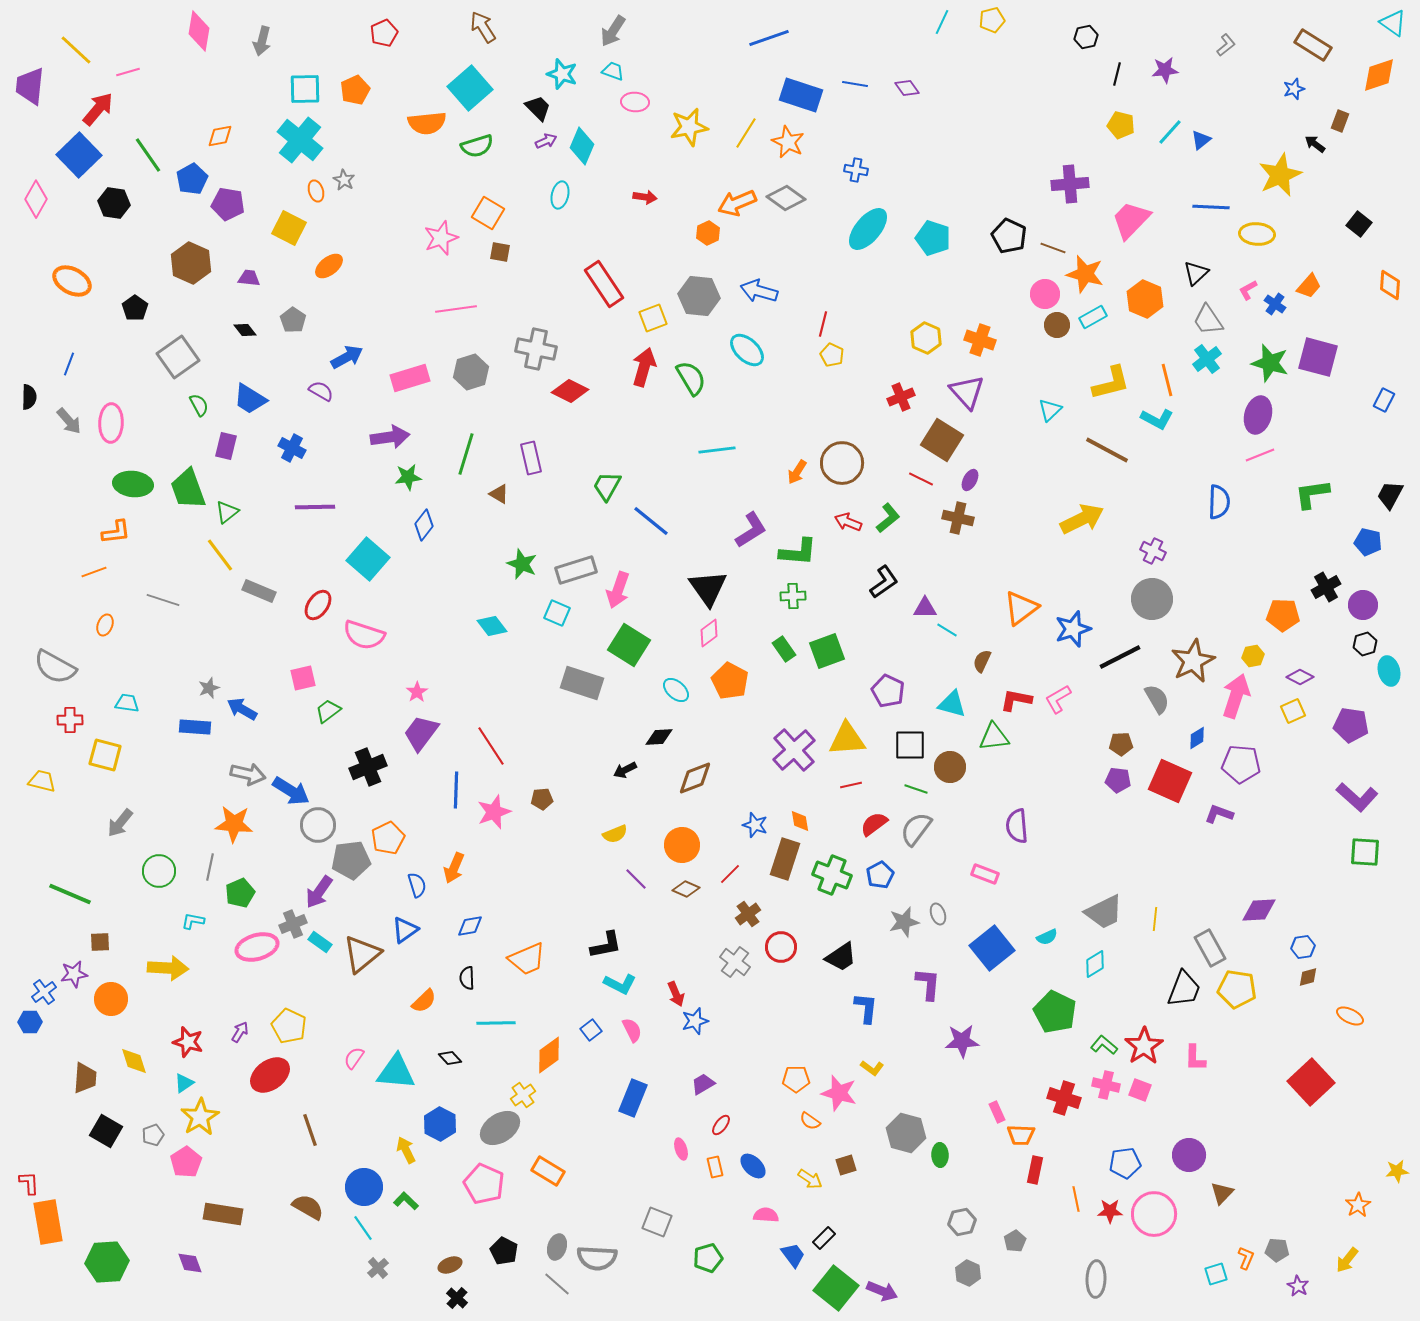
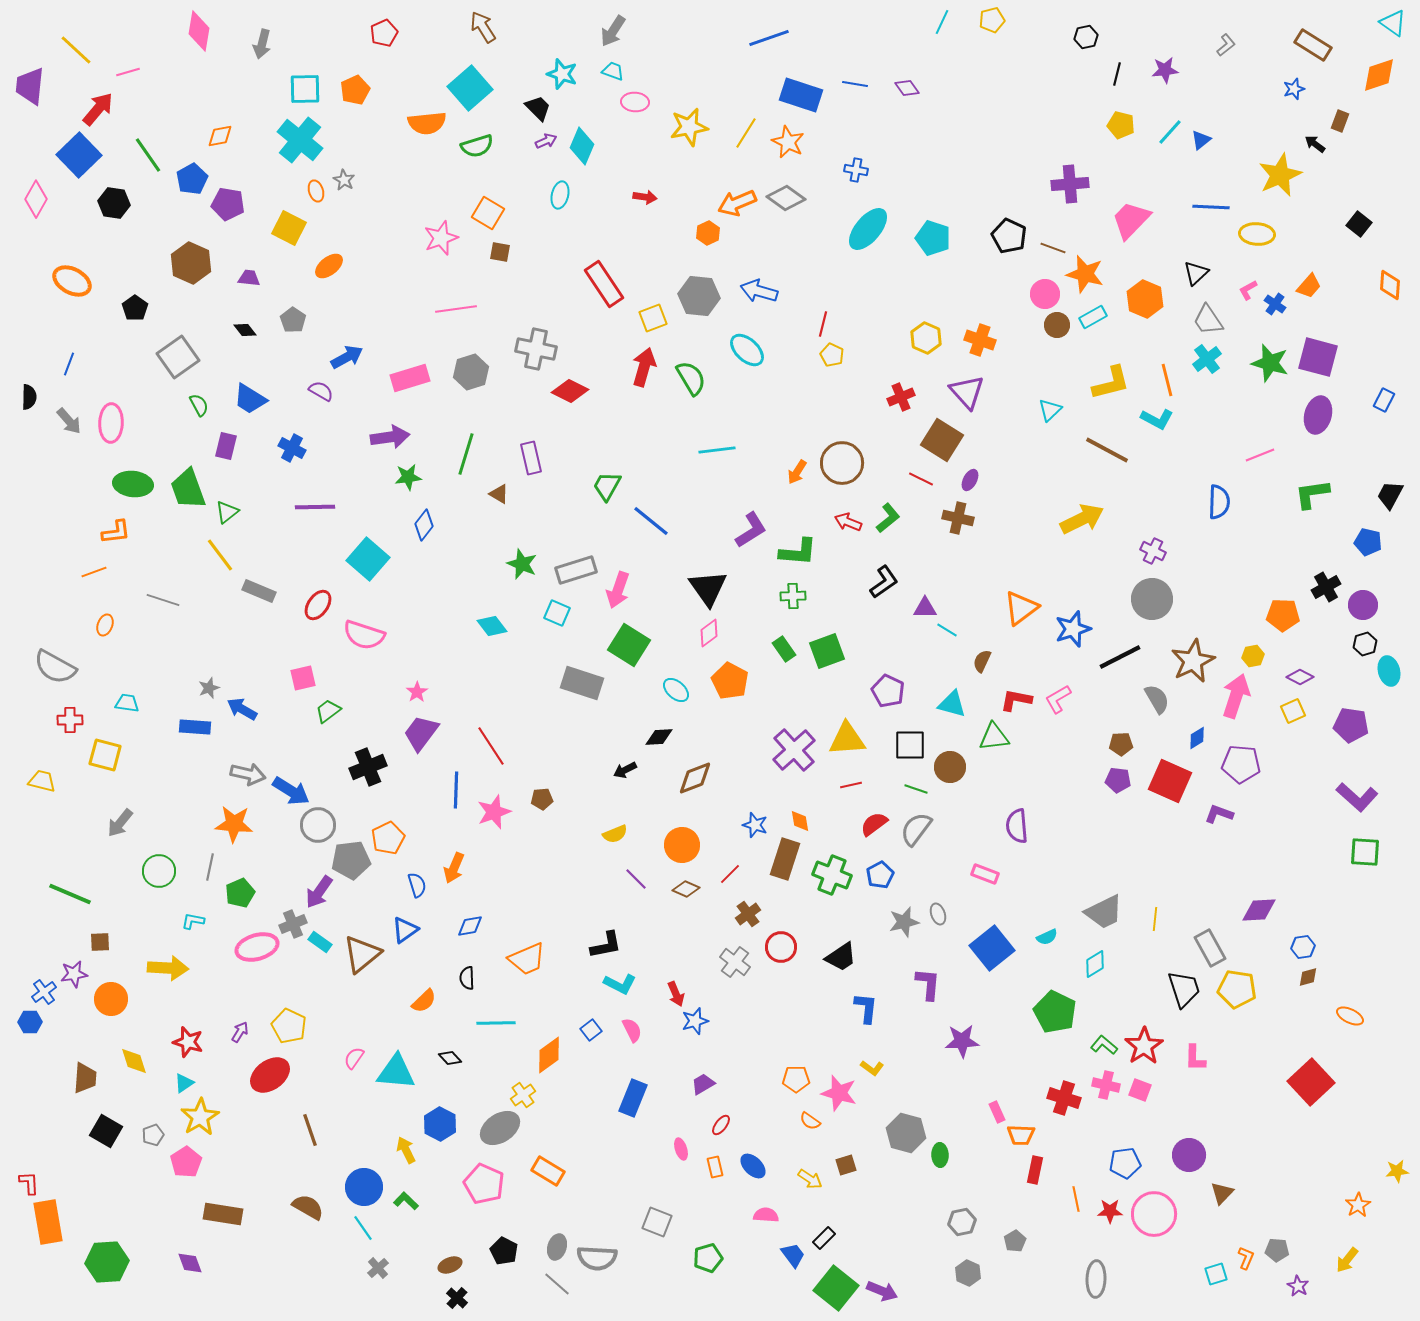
gray arrow at (262, 41): moved 3 px down
purple ellipse at (1258, 415): moved 60 px right
black trapezoid at (1184, 989): rotated 39 degrees counterclockwise
